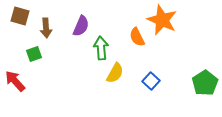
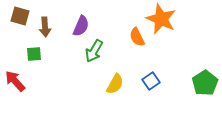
orange star: moved 1 px left, 1 px up
brown arrow: moved 1 px left, 1 px up
green arrow: moved 7 px left, 3 px down; rotated 145 degrees counterclockwise
green square: rotated 14 degrees clockwise
yellow semicircle: moved 11 px down
blue square: rotated 12 degrees clockwise
